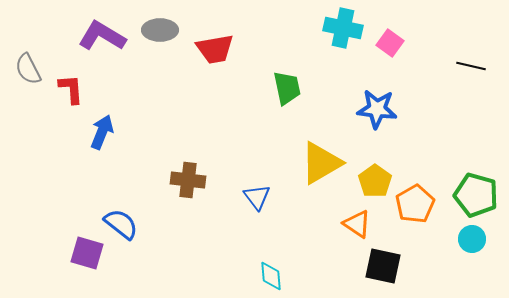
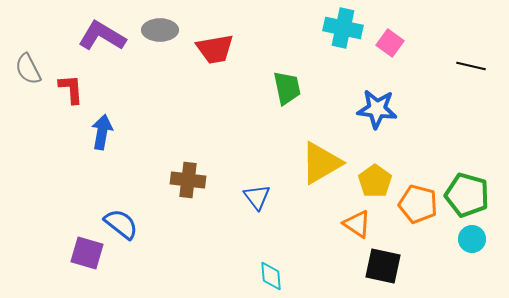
blue arrow: rotated 12 degrees counterclockwise
green pentagon: moved 9 px left
orange pentagon: moved 3 px right; rotated 27 degrees counterclockwise
